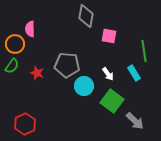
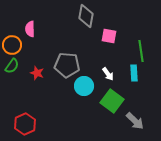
orange circle: moved 3 px left, 1 px down
green line: moved 3 px left
cyan rectangle: rotated 28 degrees clockwise
